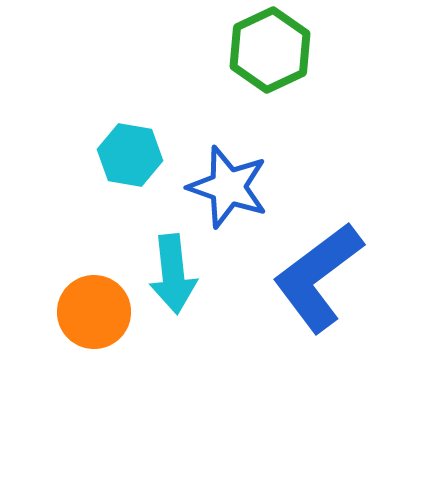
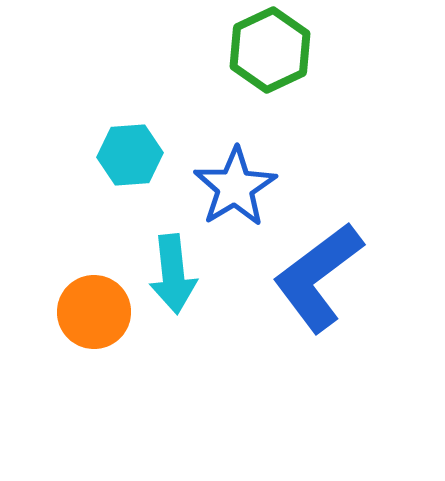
cyan hexagon: rotated 14 degrees counterclockwise
blue star: moved 7 px right; rotated 22 degrees clockwise
